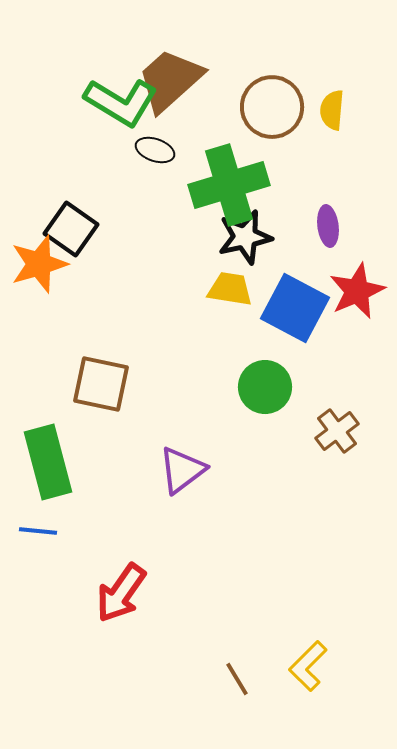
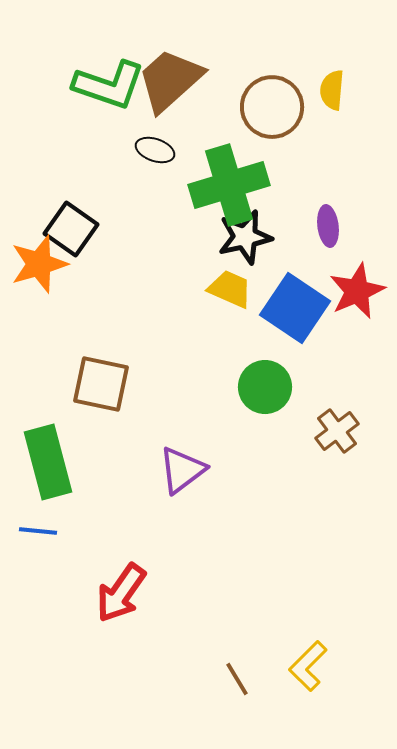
green L-shape: moved 12 px left, 17 px up; rotated 12 degrees counterclockwise
yellow semicircle: moved 20 px up
yellow trapezoid: rotated 15 degrees clockwise
blue square: rotated 6 degrees clockwise
